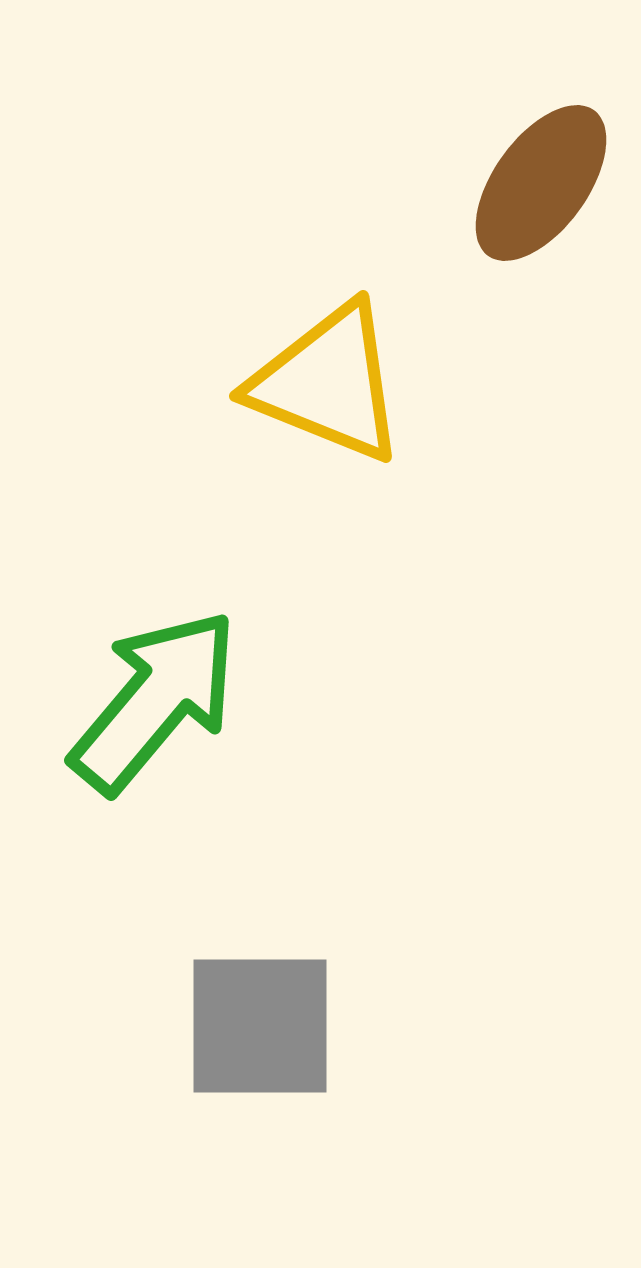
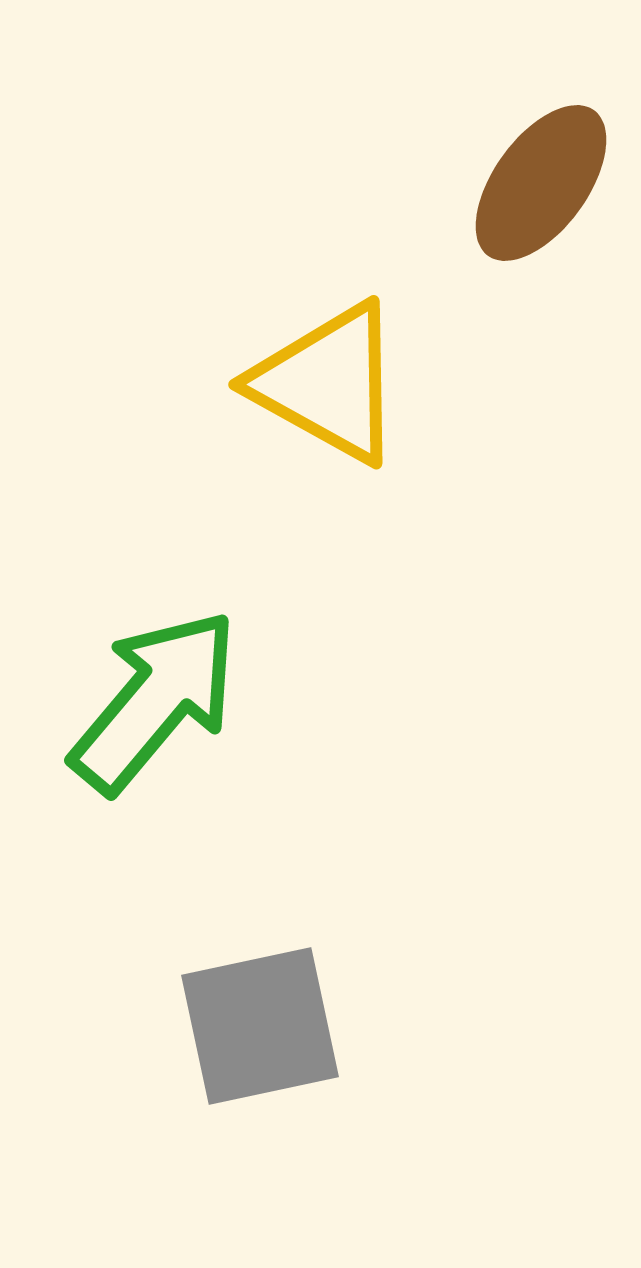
yellow triangle: rotated 7 degrees clockwise
gray square: rotated 12 degrees counterclockwise
